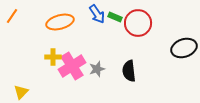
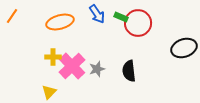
green rectangle: moved 6 px right
pink cross: rotated 12 degrees counterclockwise
yellow triangle: moved 28 px right
